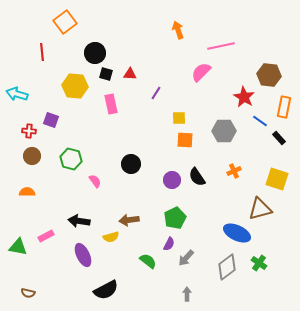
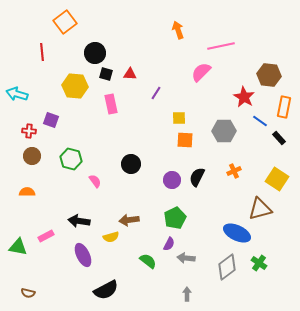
black semicircle at (197, 177): rotated 60 degrees clockwise
yellow square at (277, 179): rotated 15 degrees clockwise
gray arrow at (186, 258): rotated 54 degrees clockwise
